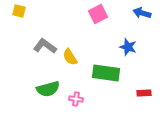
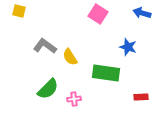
pink square: rotated 30 degrees counterclockwise
green semicircle: rotated 30 degrees counterclockwise
red rectangle: moved 3 px left, 4 px down
pink cross: moved 2 px left; rotated 16 degrees counterclockwise
